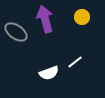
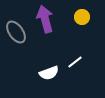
gray ellipse: rotated 20 degrees clockwise
